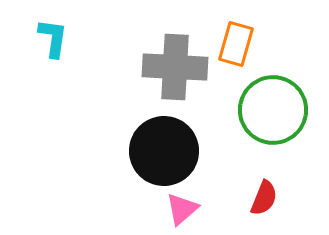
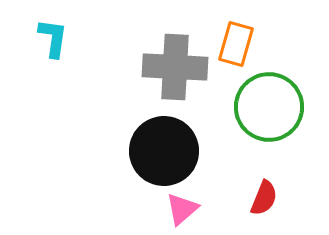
green circle: moved 4 px left, 3 px up
